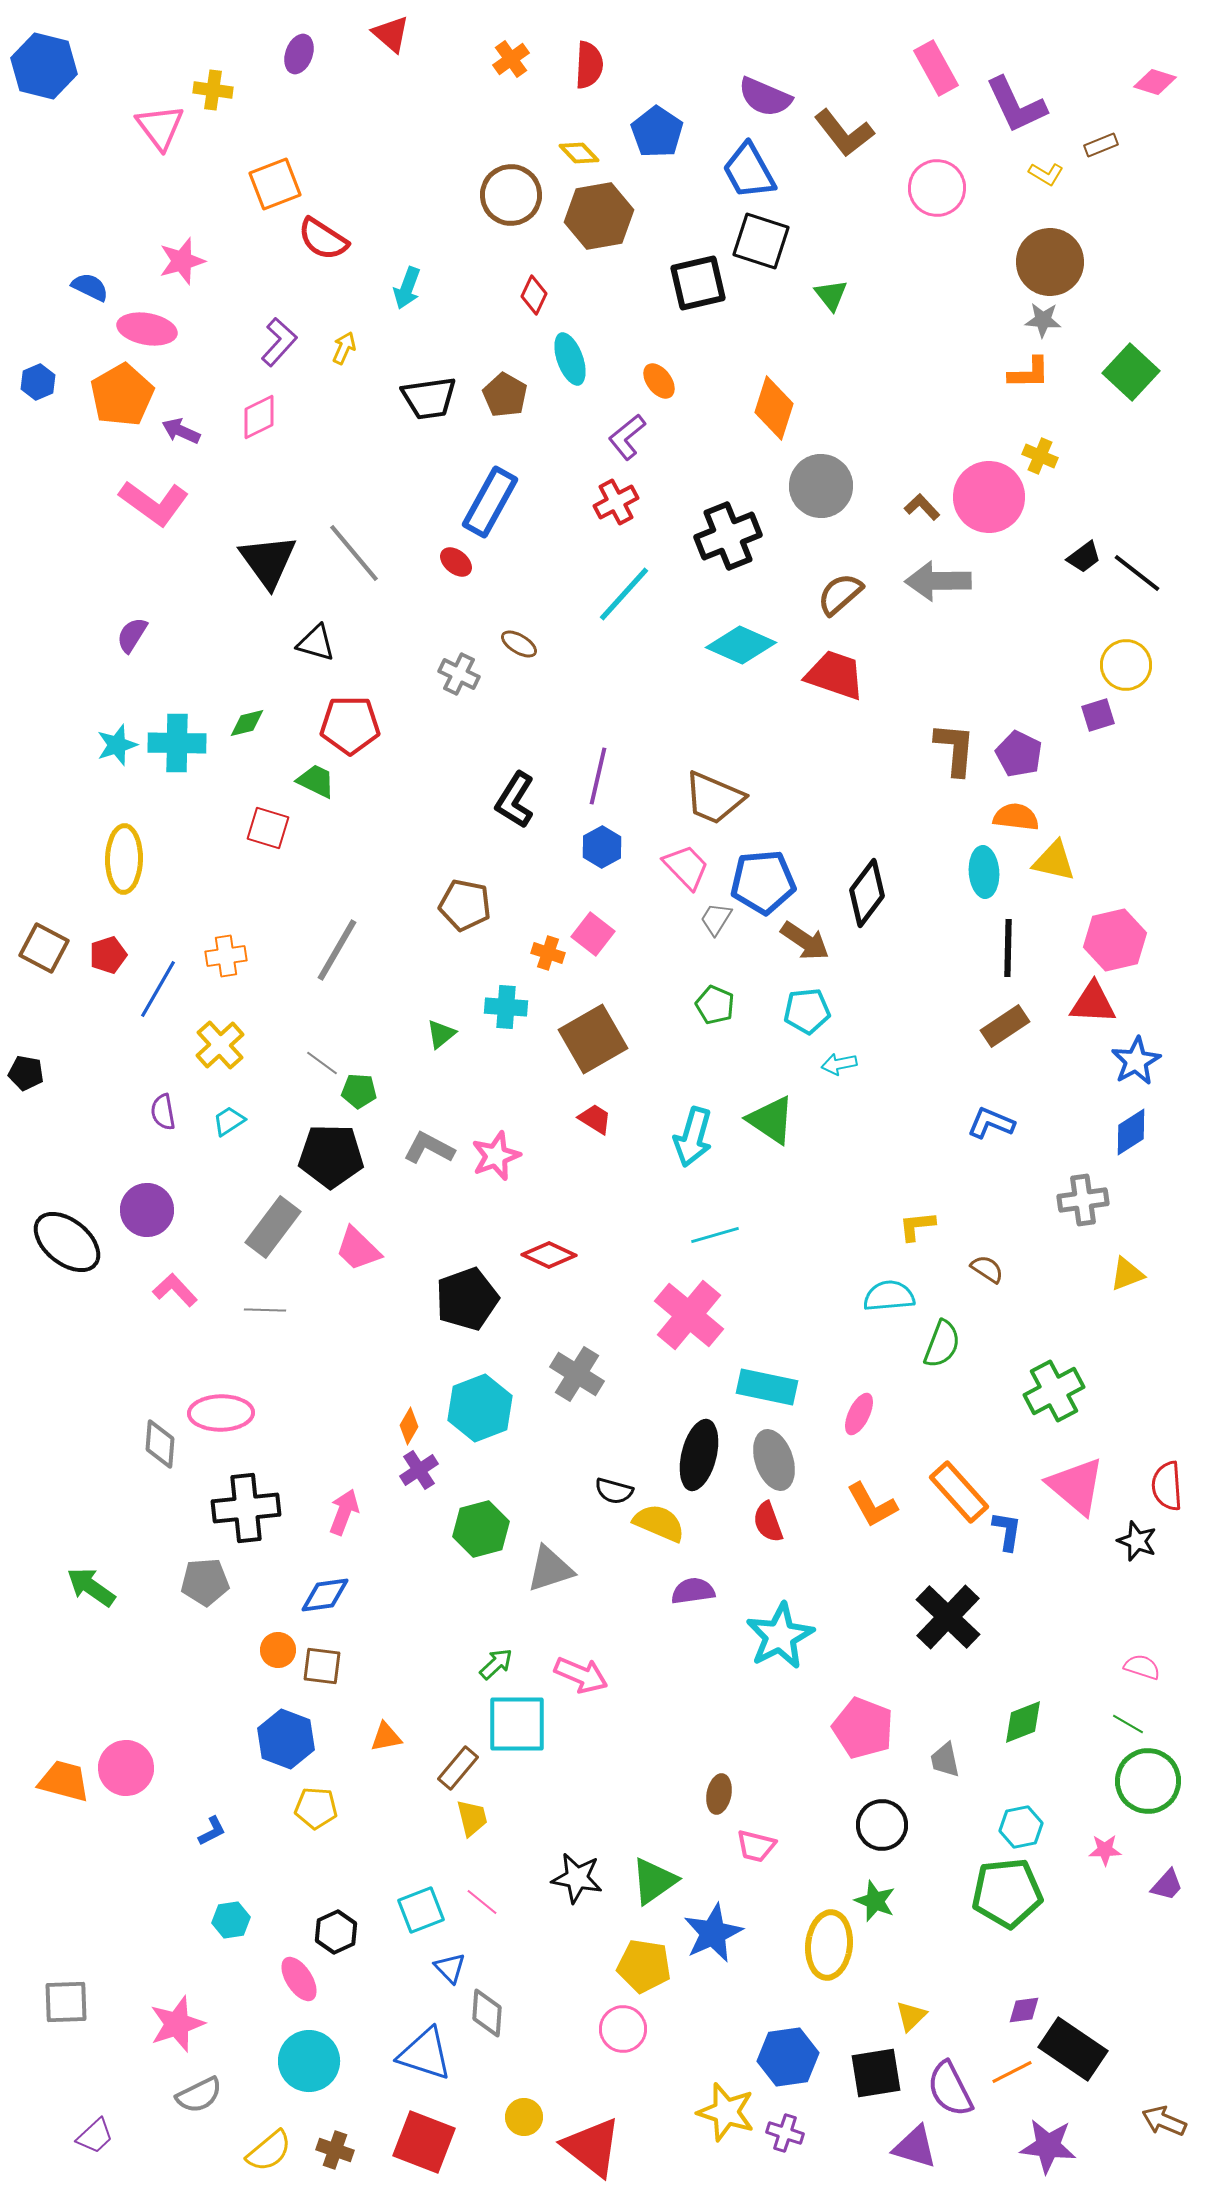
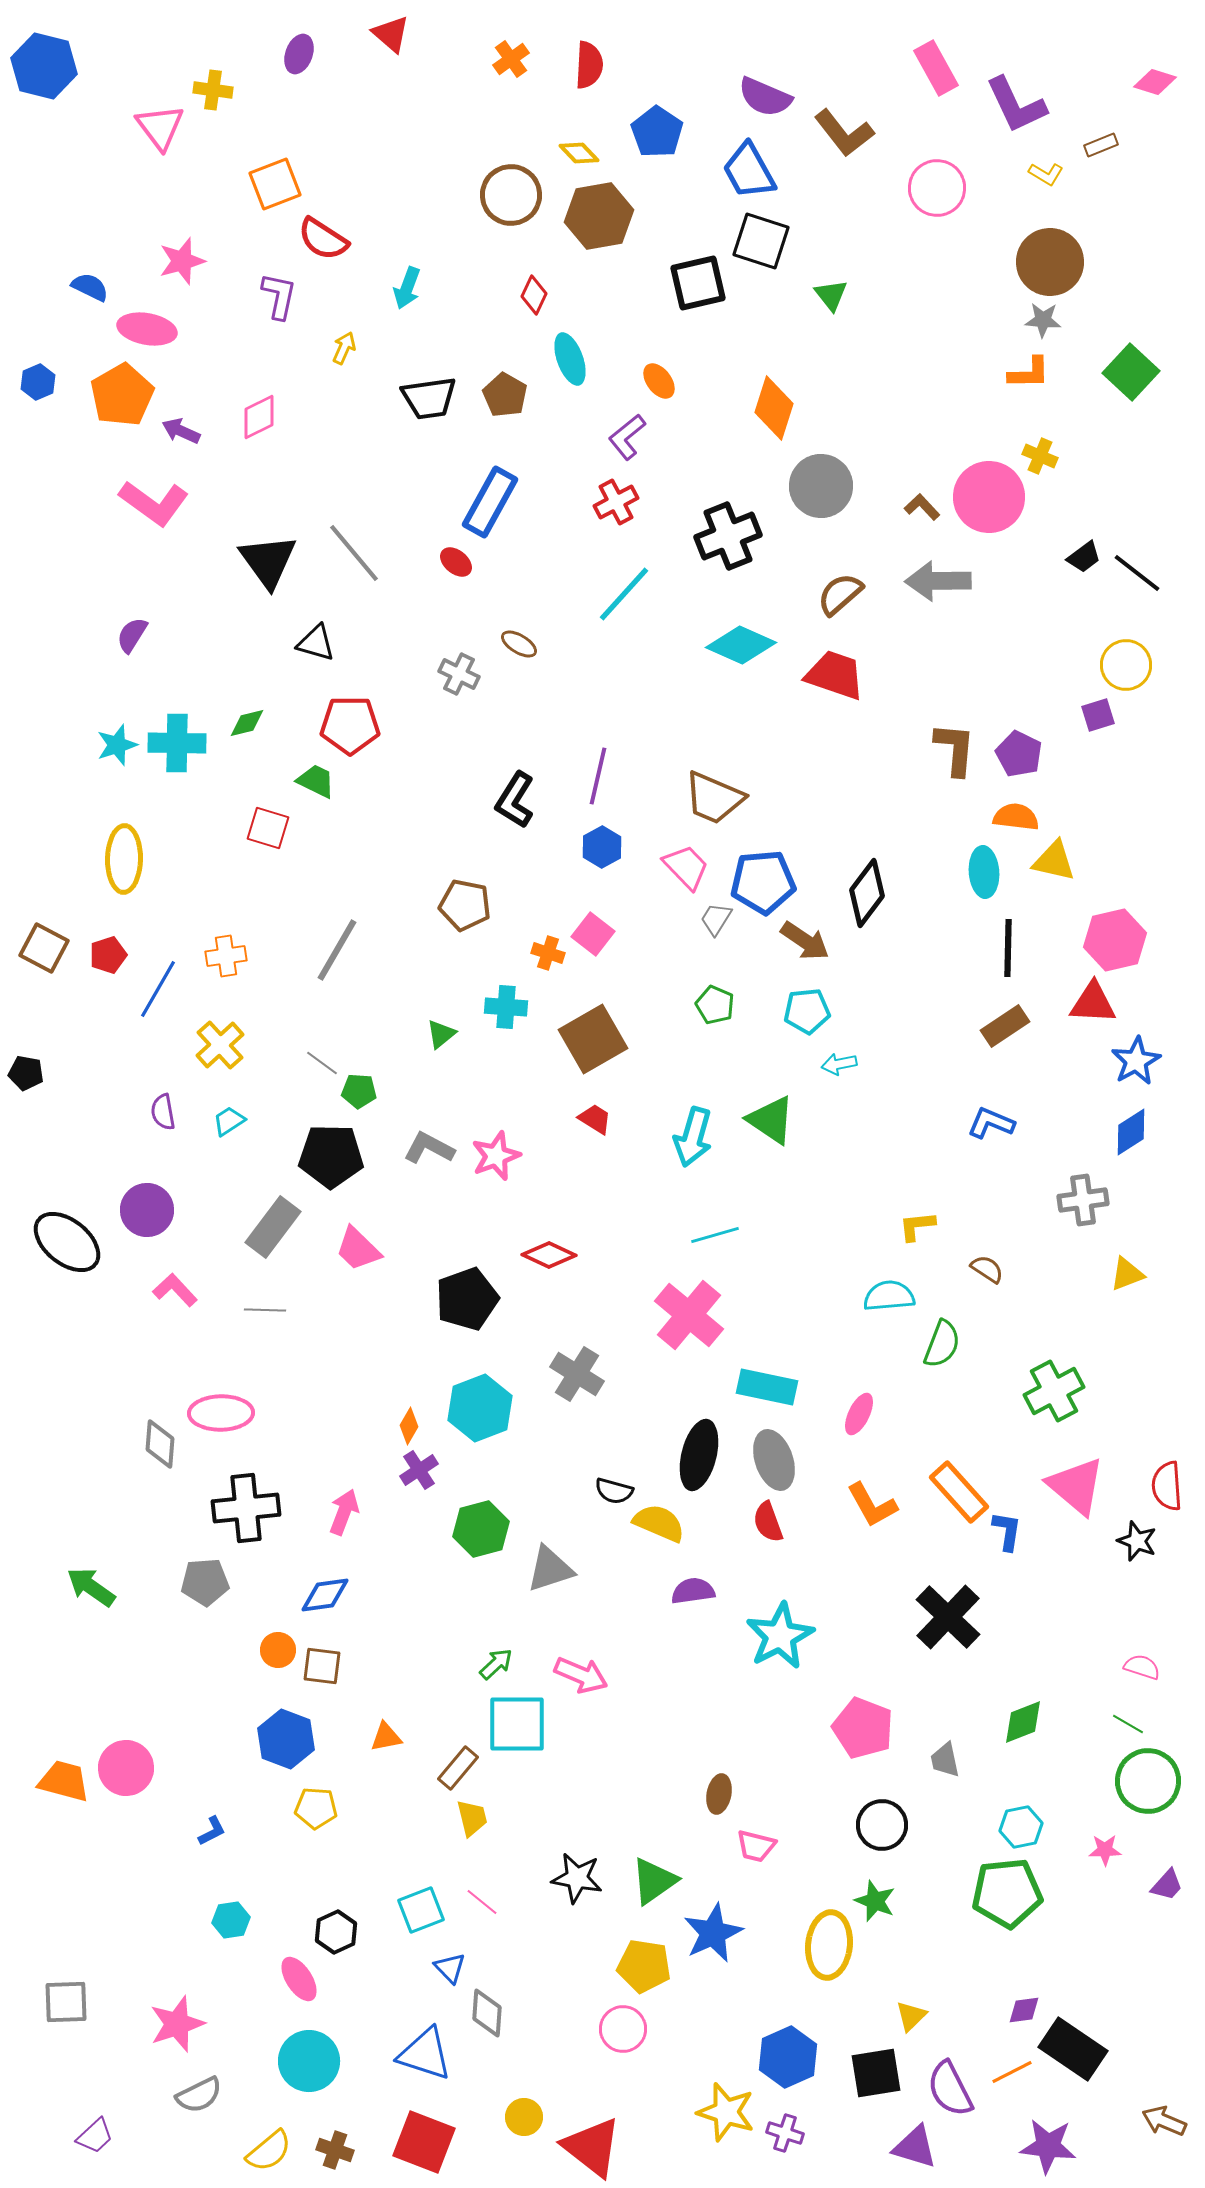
purple L-shape at (279, 342): moved 46 px up; rotated 30 degrees counterclockwise
blue hexagon at (788, 2057): rotated 16 degrees counterclockwise
